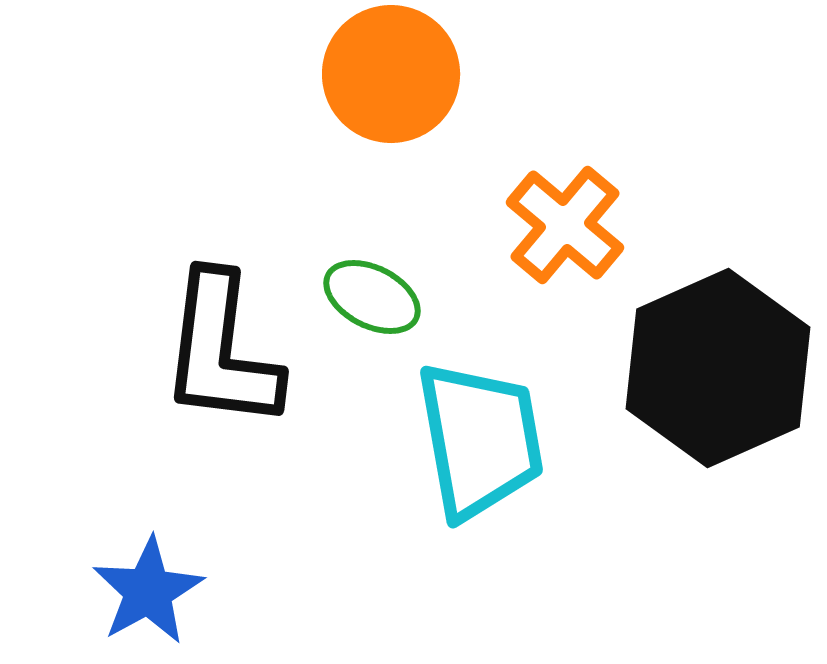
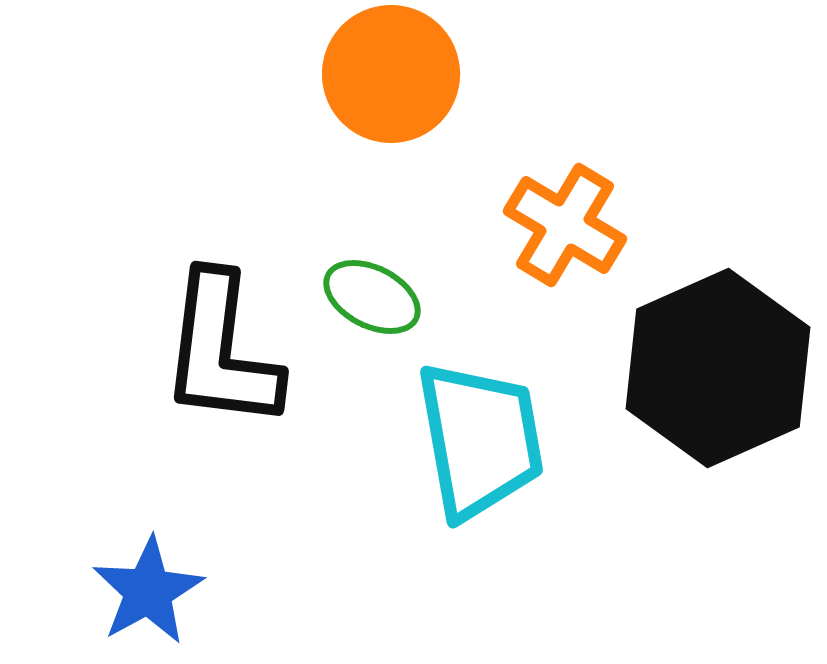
orange cross: rotated 9 degrees counterclockwise
